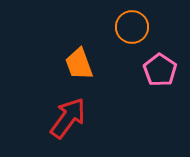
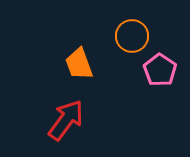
orange circle: moved 9 px down
red arrow: moved 2 px left, 2 px down
